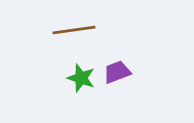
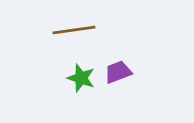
purple trapezoid: moved 1 px right
